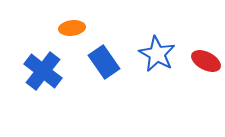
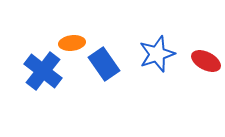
orange ellipse: moved 15 px down
blue star: rotated 24 degrees clockwise
blue rectangle: moved 2 px down
